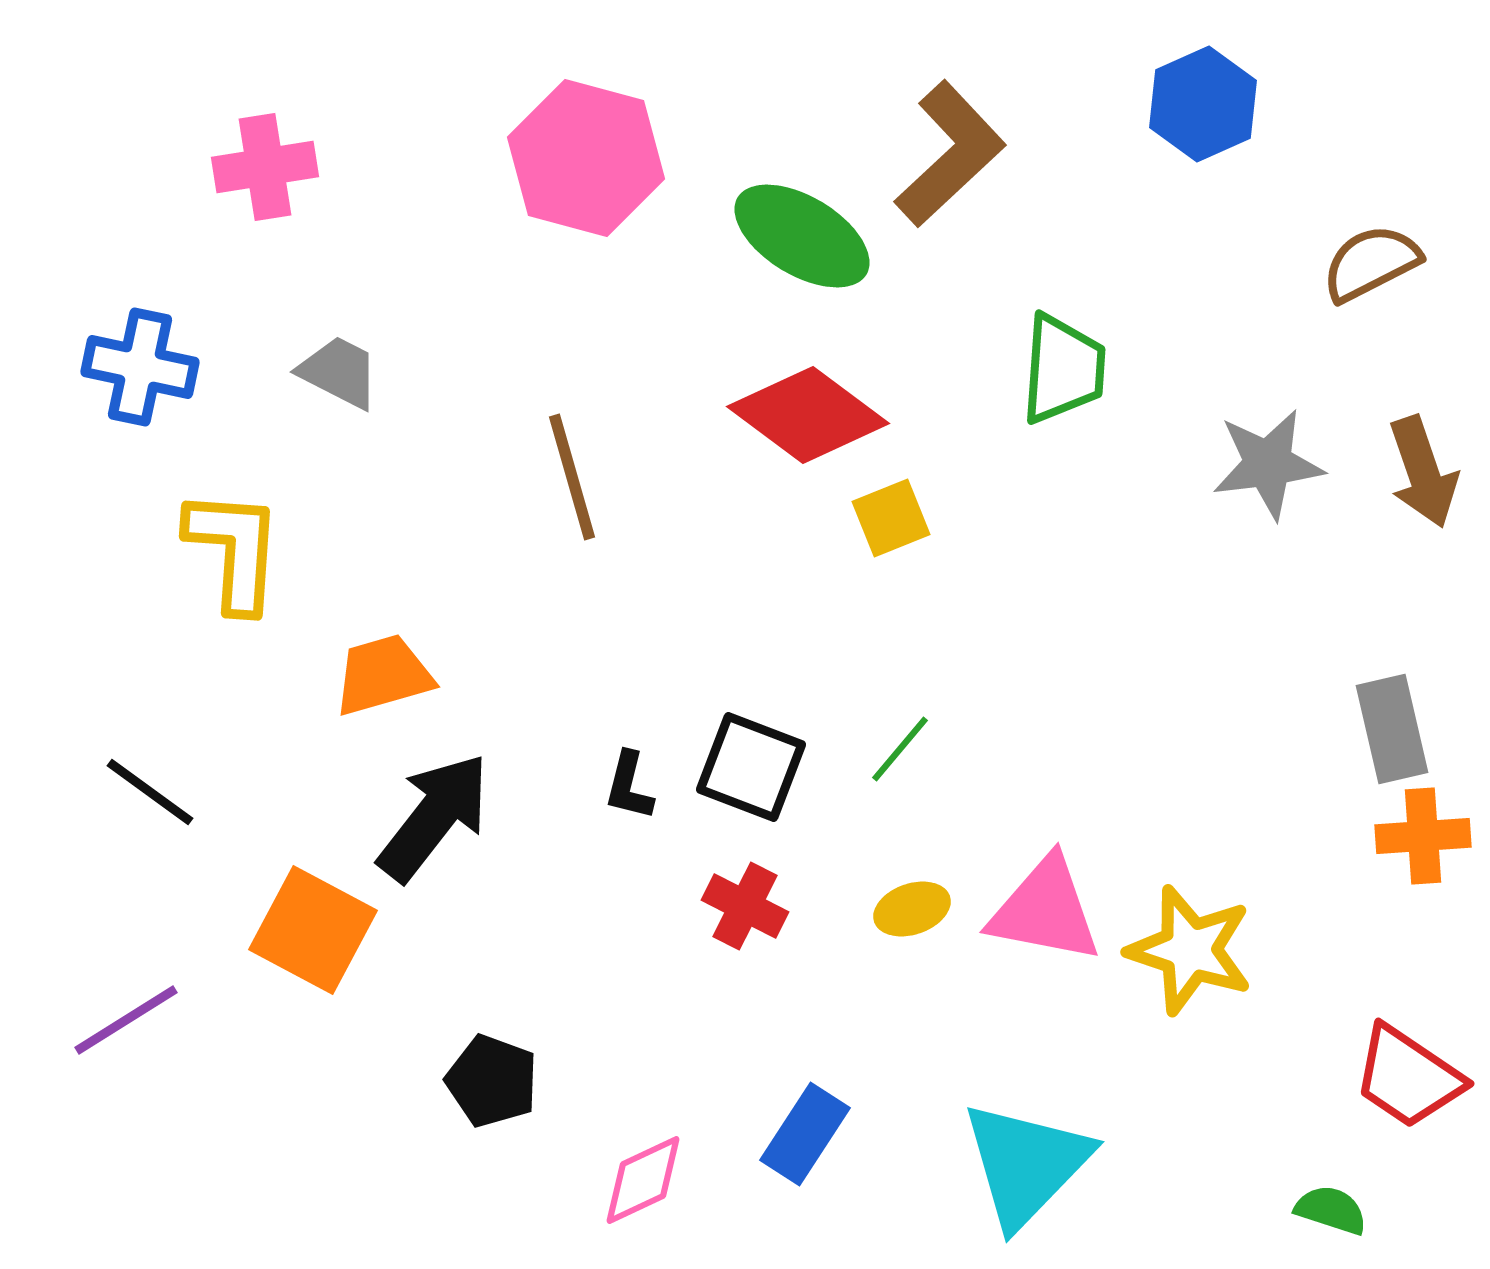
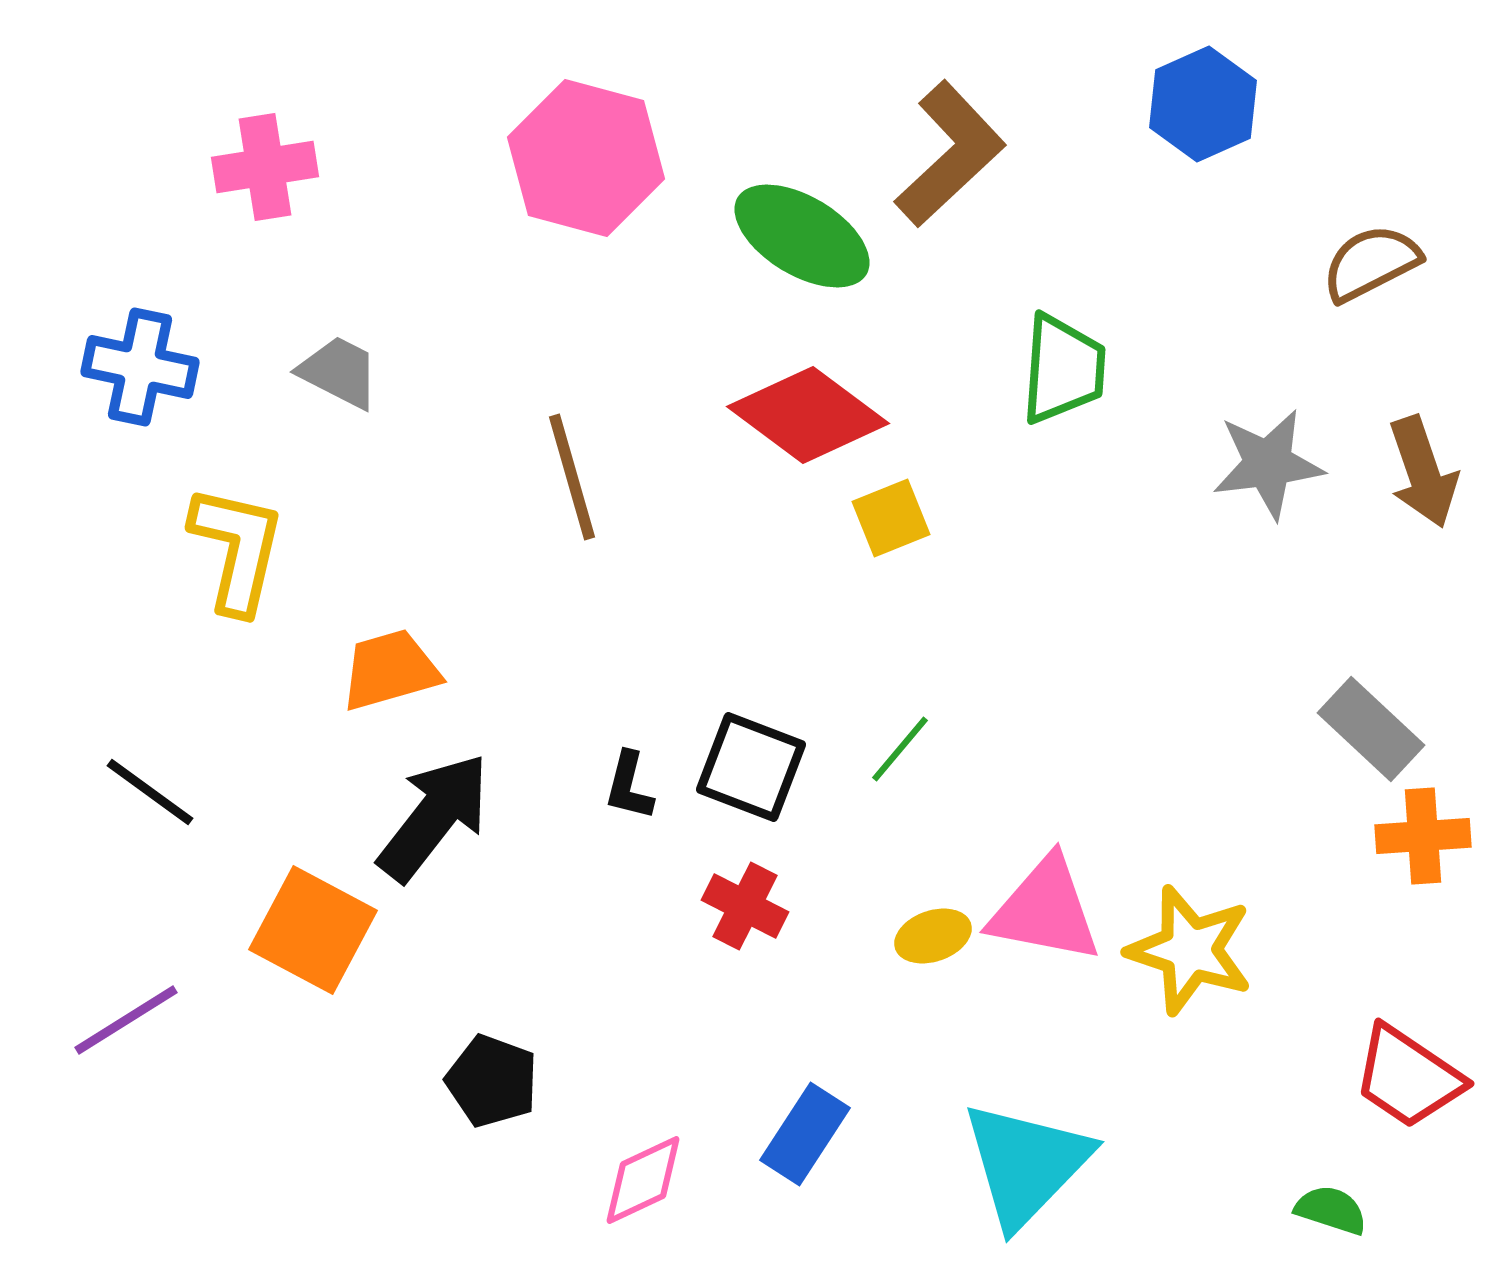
yellow L-shape: moved 3 px right, 1 px up; rotated 9 degrees clockwise
orange trapezoid: moved 7 px right, 5 px up
gray rectangle: moved 21 px left; rotated 34 degrees counterclockwise
yellow ellipse: moved 21 px right, 27 px down
